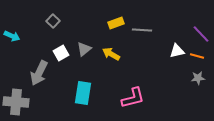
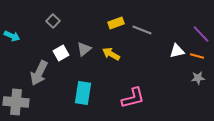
gray line: rotated 18 degrees clockwise
